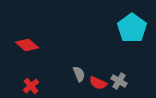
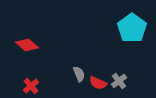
gray cross: rotated 21 degrees clockwise
